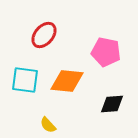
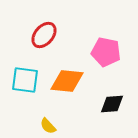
yellow semicircle: moved 1 px down
